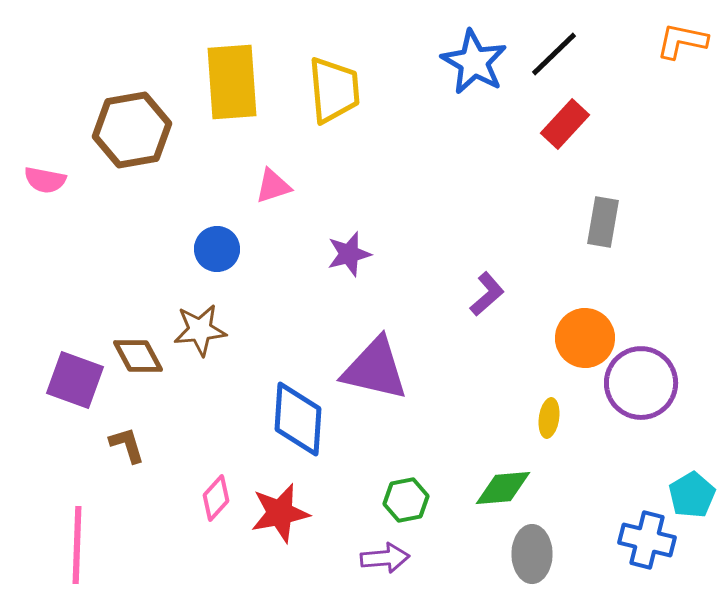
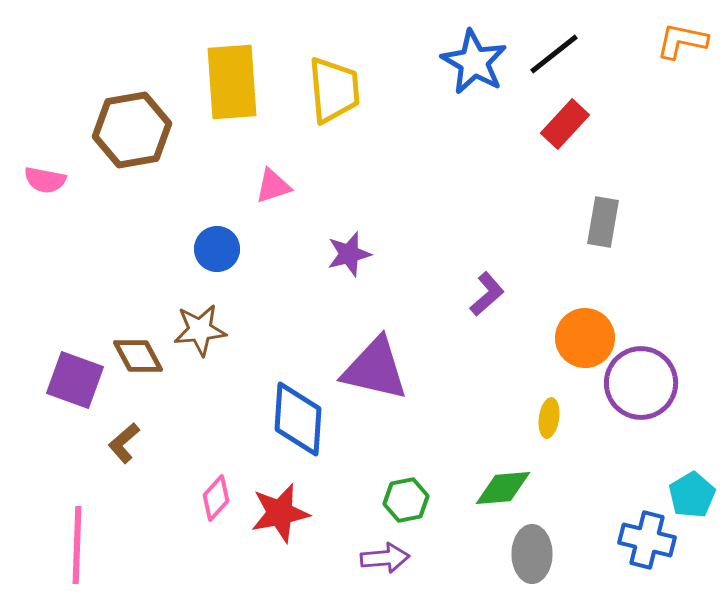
black line: rotated 6 degrees clockwise
brown L-shape: moved 3 px left, 2 px up; rotated 114 degrees counterclockwise
